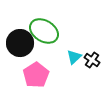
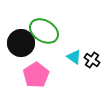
black circle: moved 1 px right
cyan triangle: rotated 42 degrees counterclockwise
